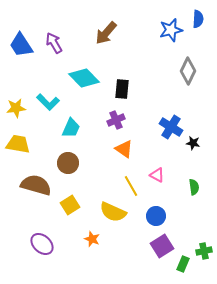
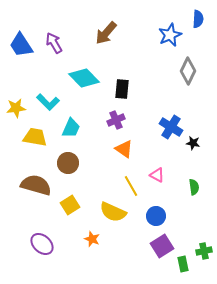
blue star: moved 1 px left, 5 px down; rotated 10 degrees counterclockwise
yellow trapezoid: moved 17 px right, 7 px up
green rectangle: rotated 35 degrees counterclockwise
